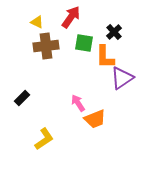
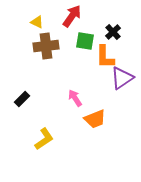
red arrow: moved 1 px right, 1 px up
black cross: moved 1 px left
green square: moved 1 px right, 2 px up
black rectangle: moved 1 px down
pink arrow: moved 3 px left, 5 px up
